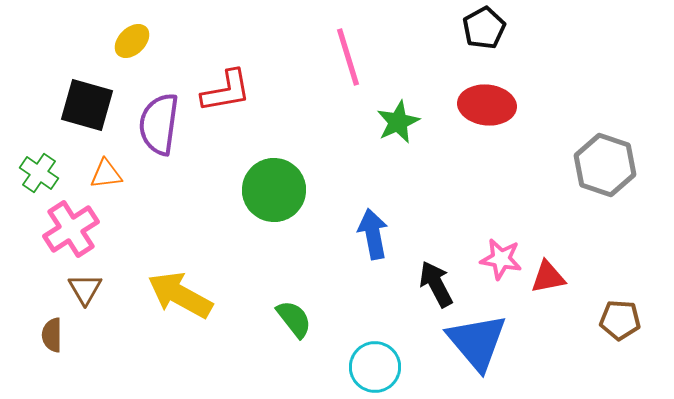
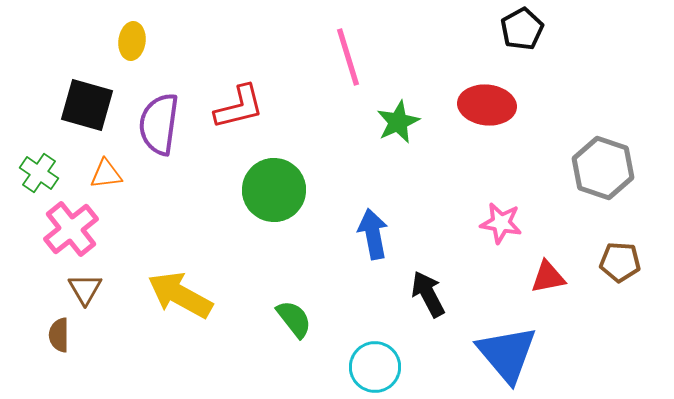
black pentagon: moved 38 px right, 1 px down
yellow ellipse: rotated 39 degrees counterclockwise
red L-shape: moved 13 px right, 16 px down; rotated 4 degrees counterclockwise
gray hexagon: moved 2 px left, 3 px down
pink cross: rotated 6 degrees counterclockwise
pink star: moved 36 px up
black arrow: moved 8 px left, 10 px down
brown pentagon: moved 58 px up
brown semicircle: moved 7 px right
blue triangle: moved 30 px right, 12 px down
